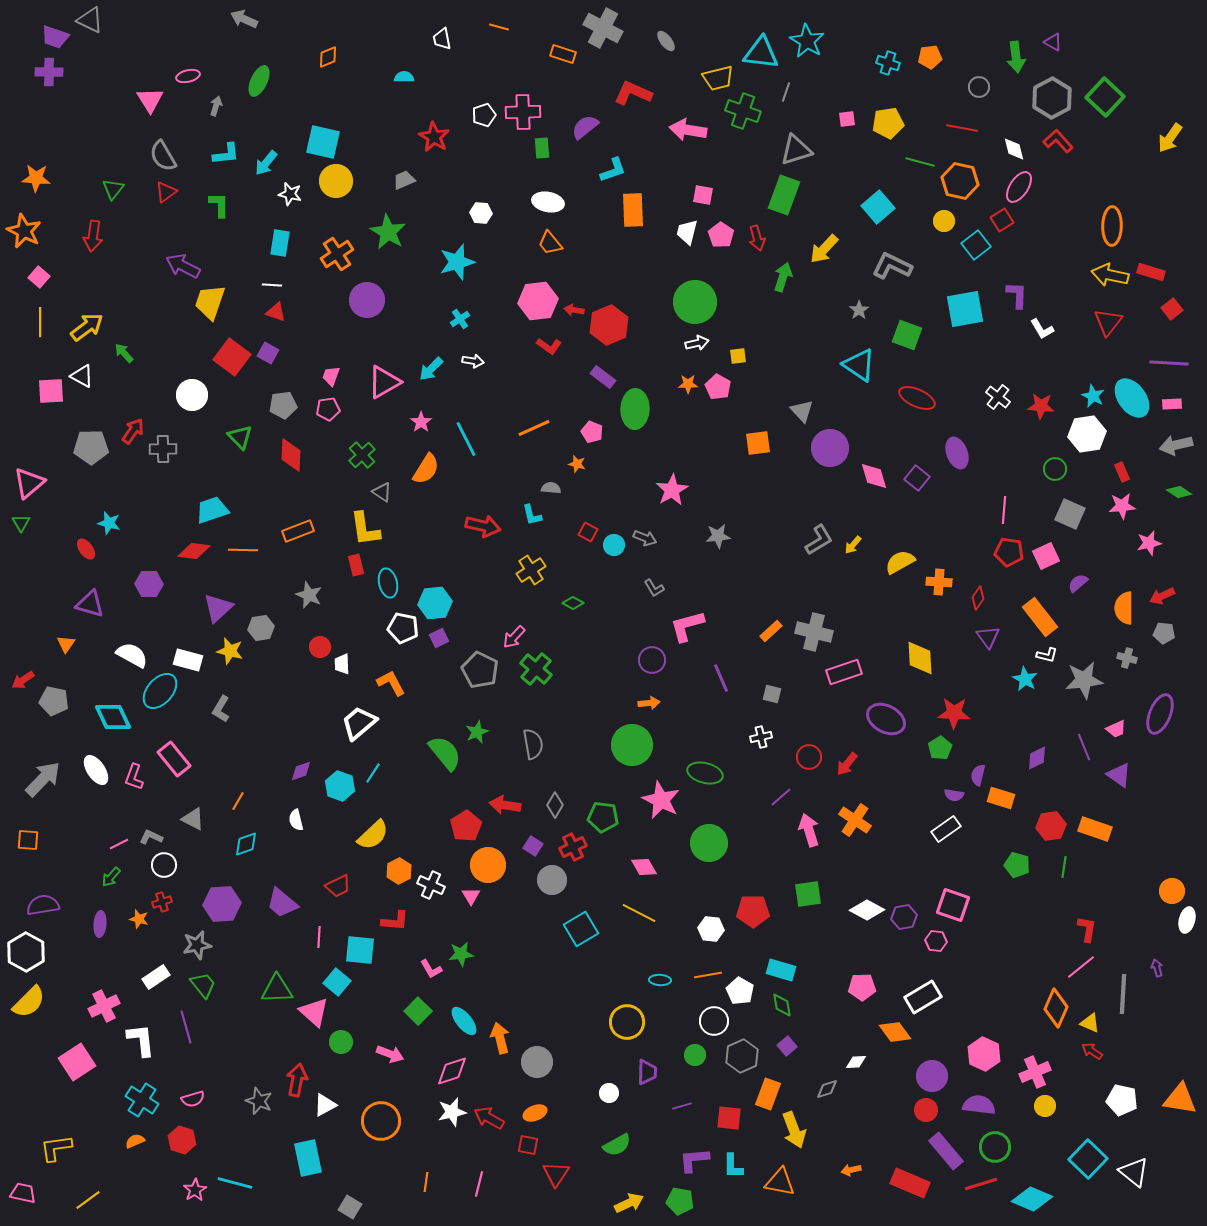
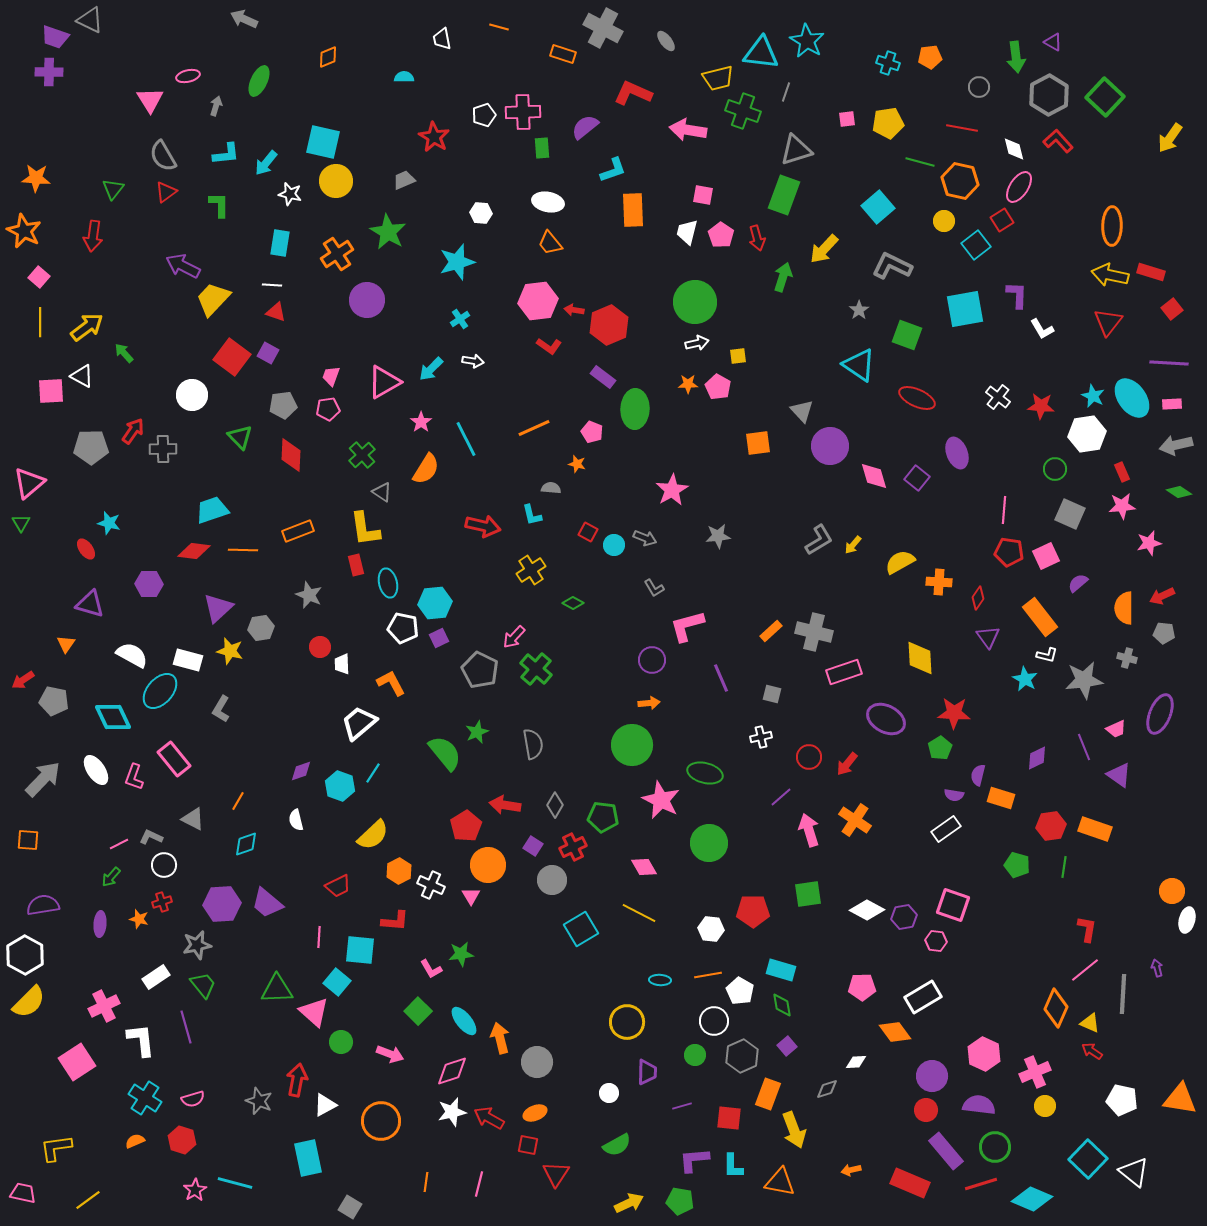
gray hexagon at (1052, 98): moved 3 px left, 3 px up
yellow trapezoid at (210, 302): moved 3 px right, 3 px up; rotated 24 degrees clockwise
purple circle at (830, 448): moved 2 px up
purple trapezoid at (282, 903): moved 15 px left
white hexagon at (26, 952): moved 1 px left, 3 px down
pink line at (1081, 967): moved 4 px right, 3 px down
cyan cross at (142, 1100): moved 3 px right, 2 px up
